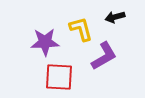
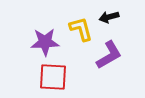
black arrow: moved 6 px left
purple L-shape: moved 5 px right, 1 px up
red square: moved 6 px left
